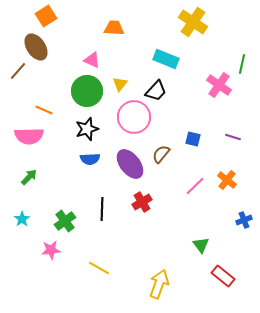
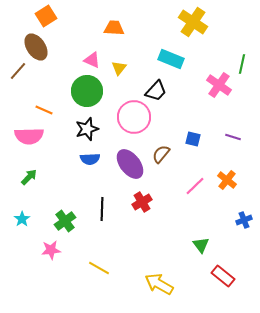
cyan rectangle: moved 5 px right
yellow triangle: moved 1 px left, 16 px up
yellow arrow: rotated 80 degrees counterclockwise
